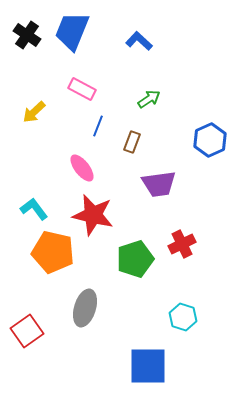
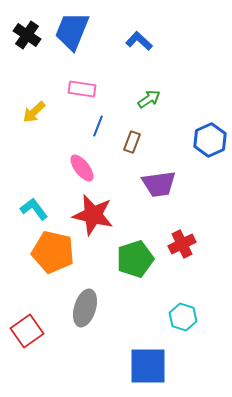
pink rectangle: rotated 20 degrees counterclockwise
